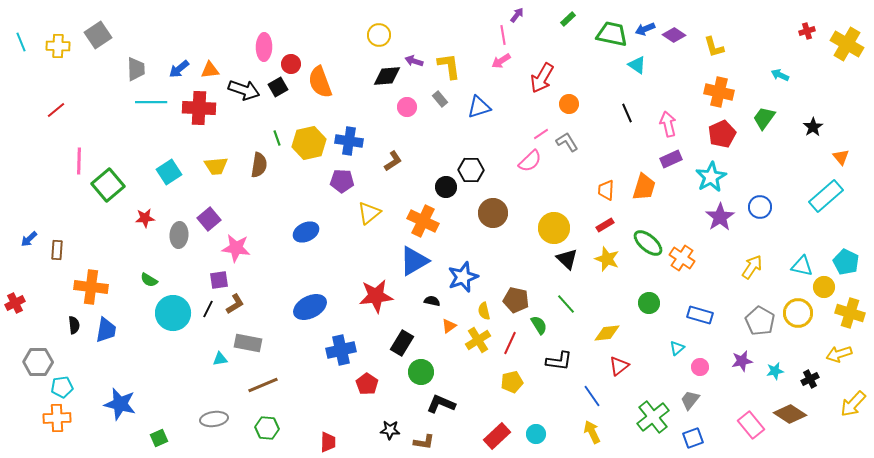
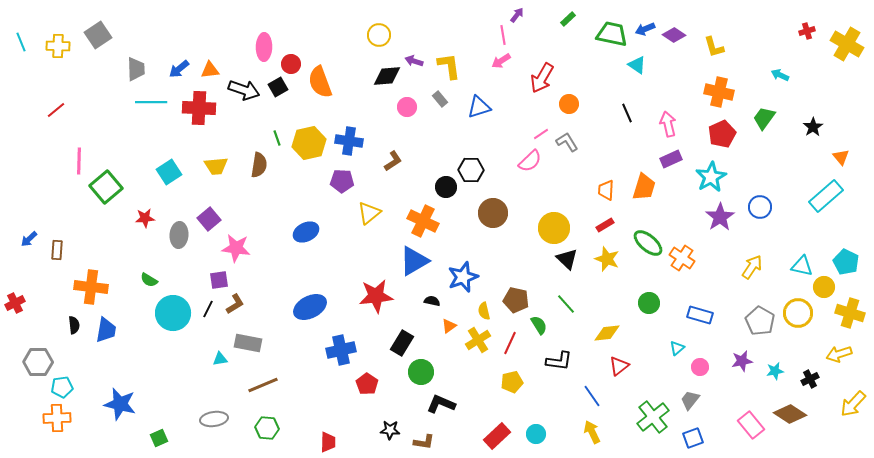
green square at (108, 185): moved 2 px left, 2 px down
